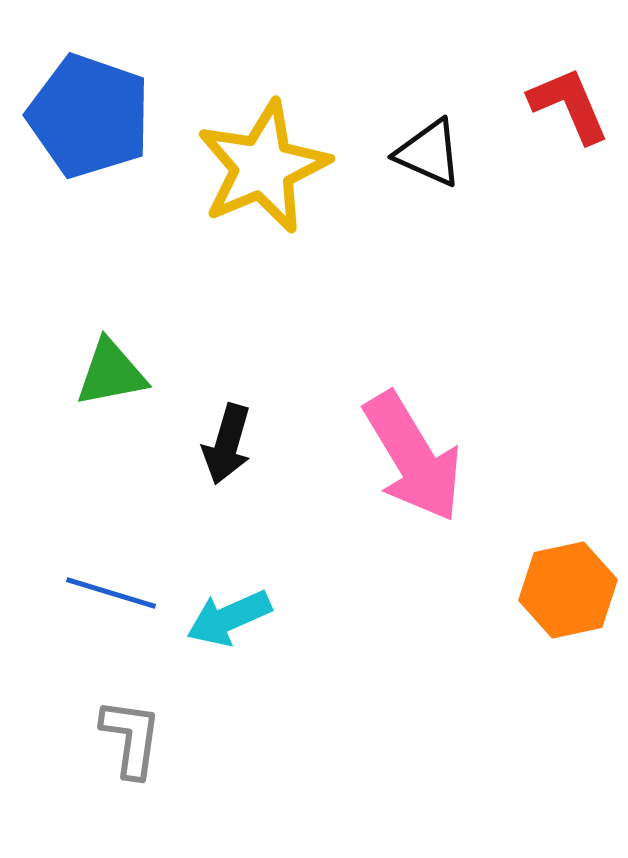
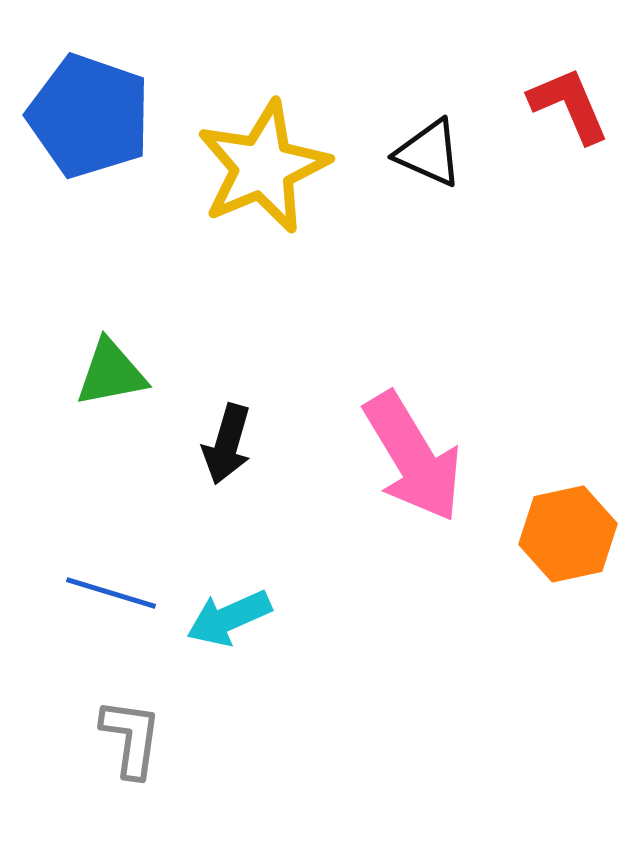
orange hexagon: moved 56 px up
